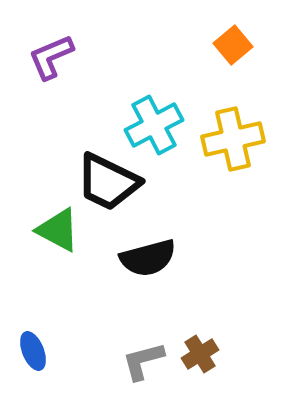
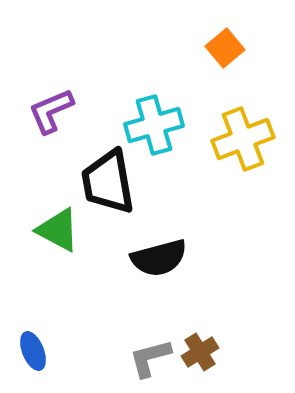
orange square: moved 8 px left, 3 px down
purple L-shape: moved 54 px down
cyan cross: rotated 12 degrees clockwise
yellow cross: moved 10 px right; rotated 8 degrees counterclockwise
black trapezoid: rotated 54 degrees clockwise
black semicircle: moved 11 px right
brown cross: moved 2 px up
gray L-shape: moved 7 px right, 3 px up
